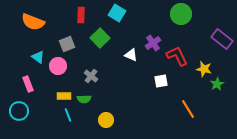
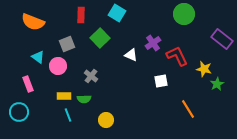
green circle: moved 3 px right
cyan circle: moved 1 px down
